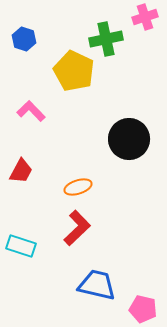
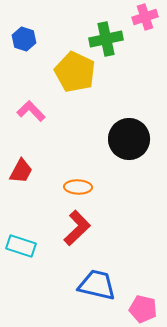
yellow pentagon: moved 1 px right, 1 px down
orange ellipse: rotated 20 degrees clockwise
